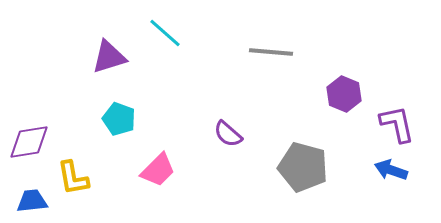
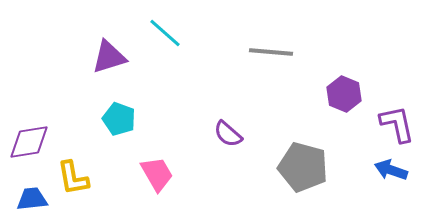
pink trapezoid: moved 1 px left, 4 px down; rotated 75 degrees counterclockwise
blue trapezoid: moved 2 px up
